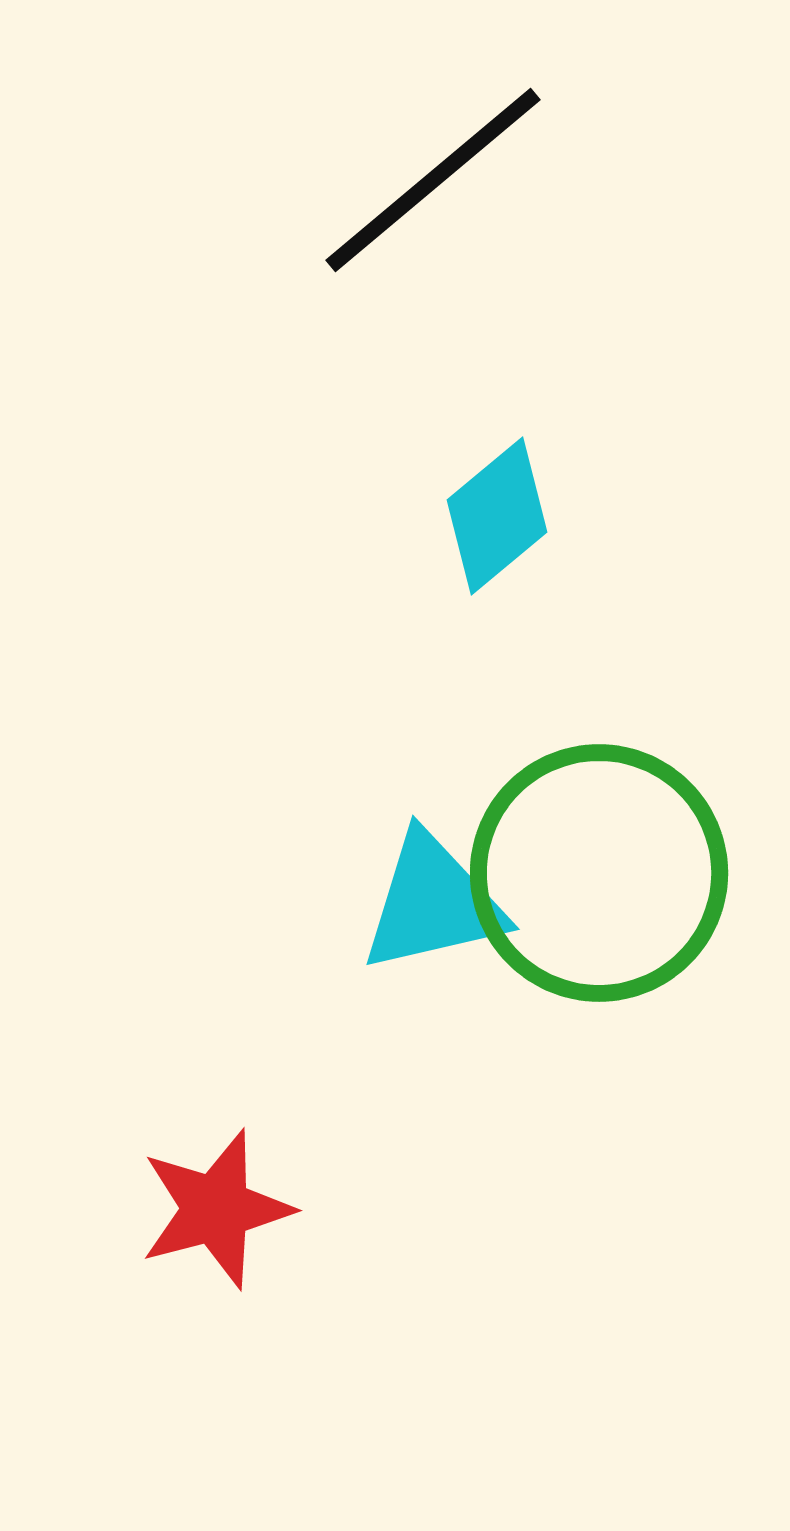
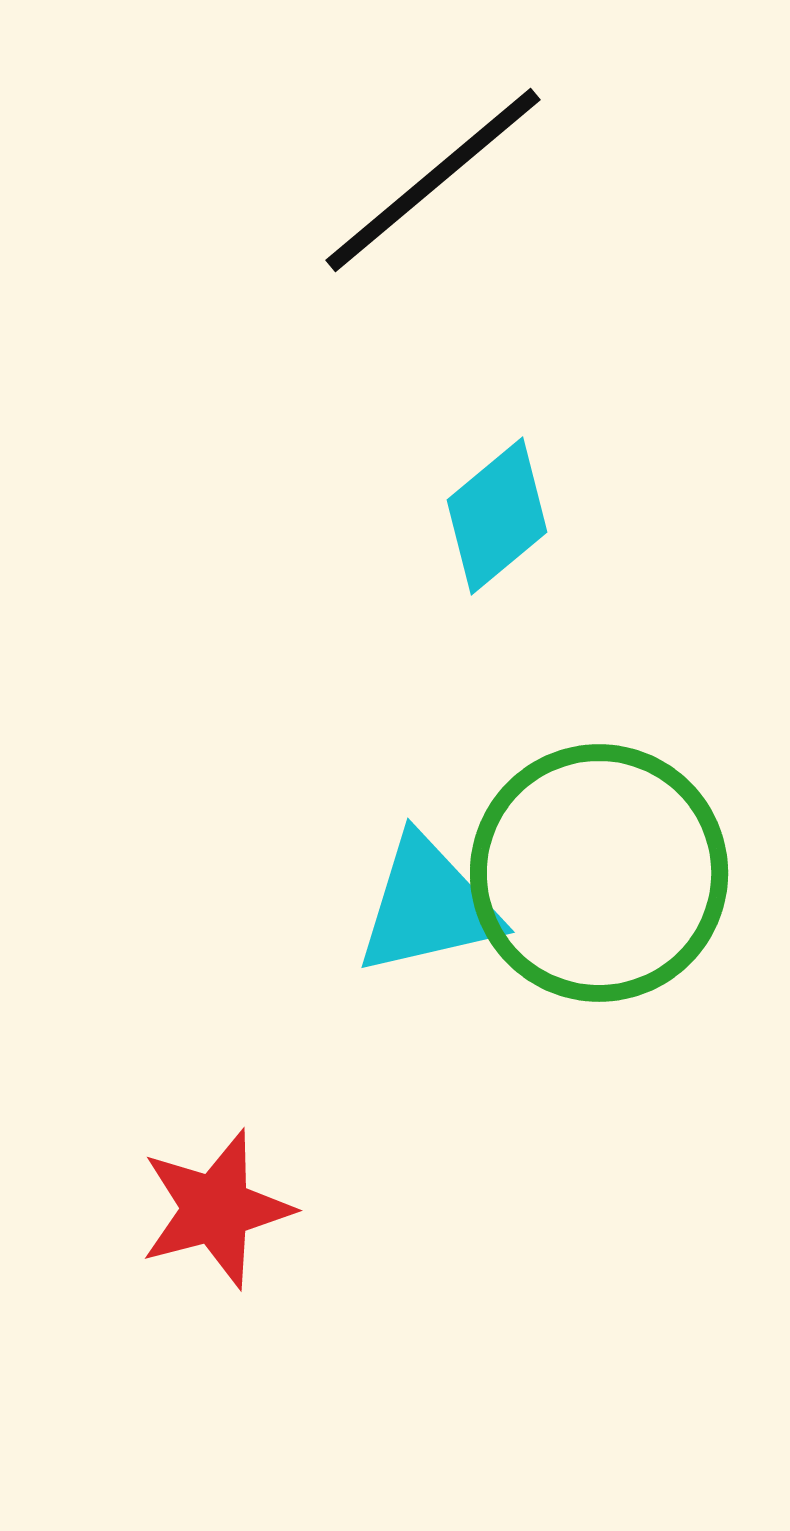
cyan triangle: moved 5 px left, 3 px down
